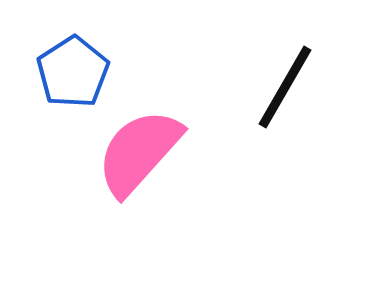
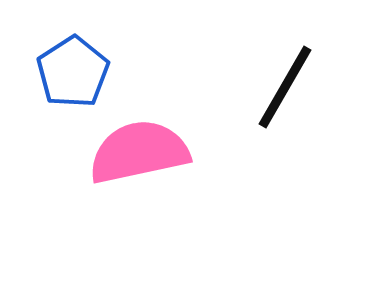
pink semicircle: rotated 36 degrees clockwise
